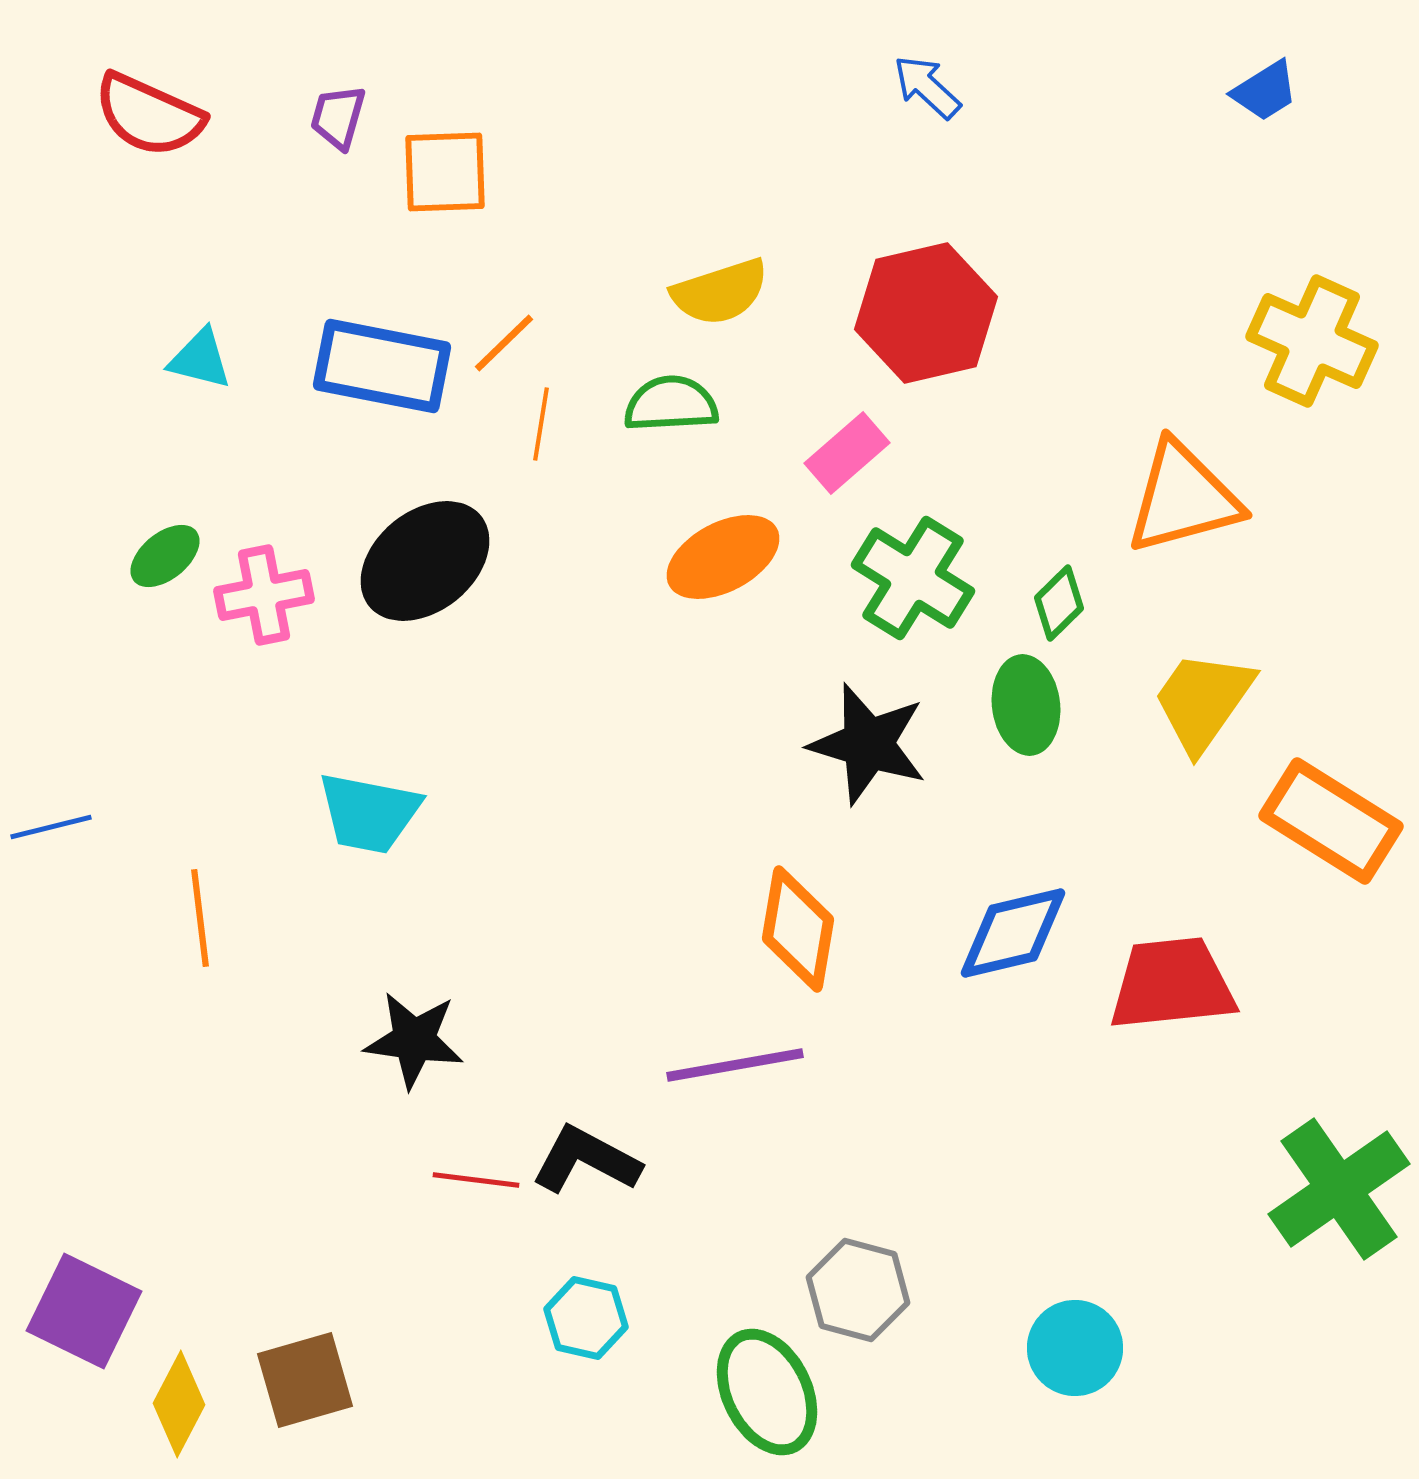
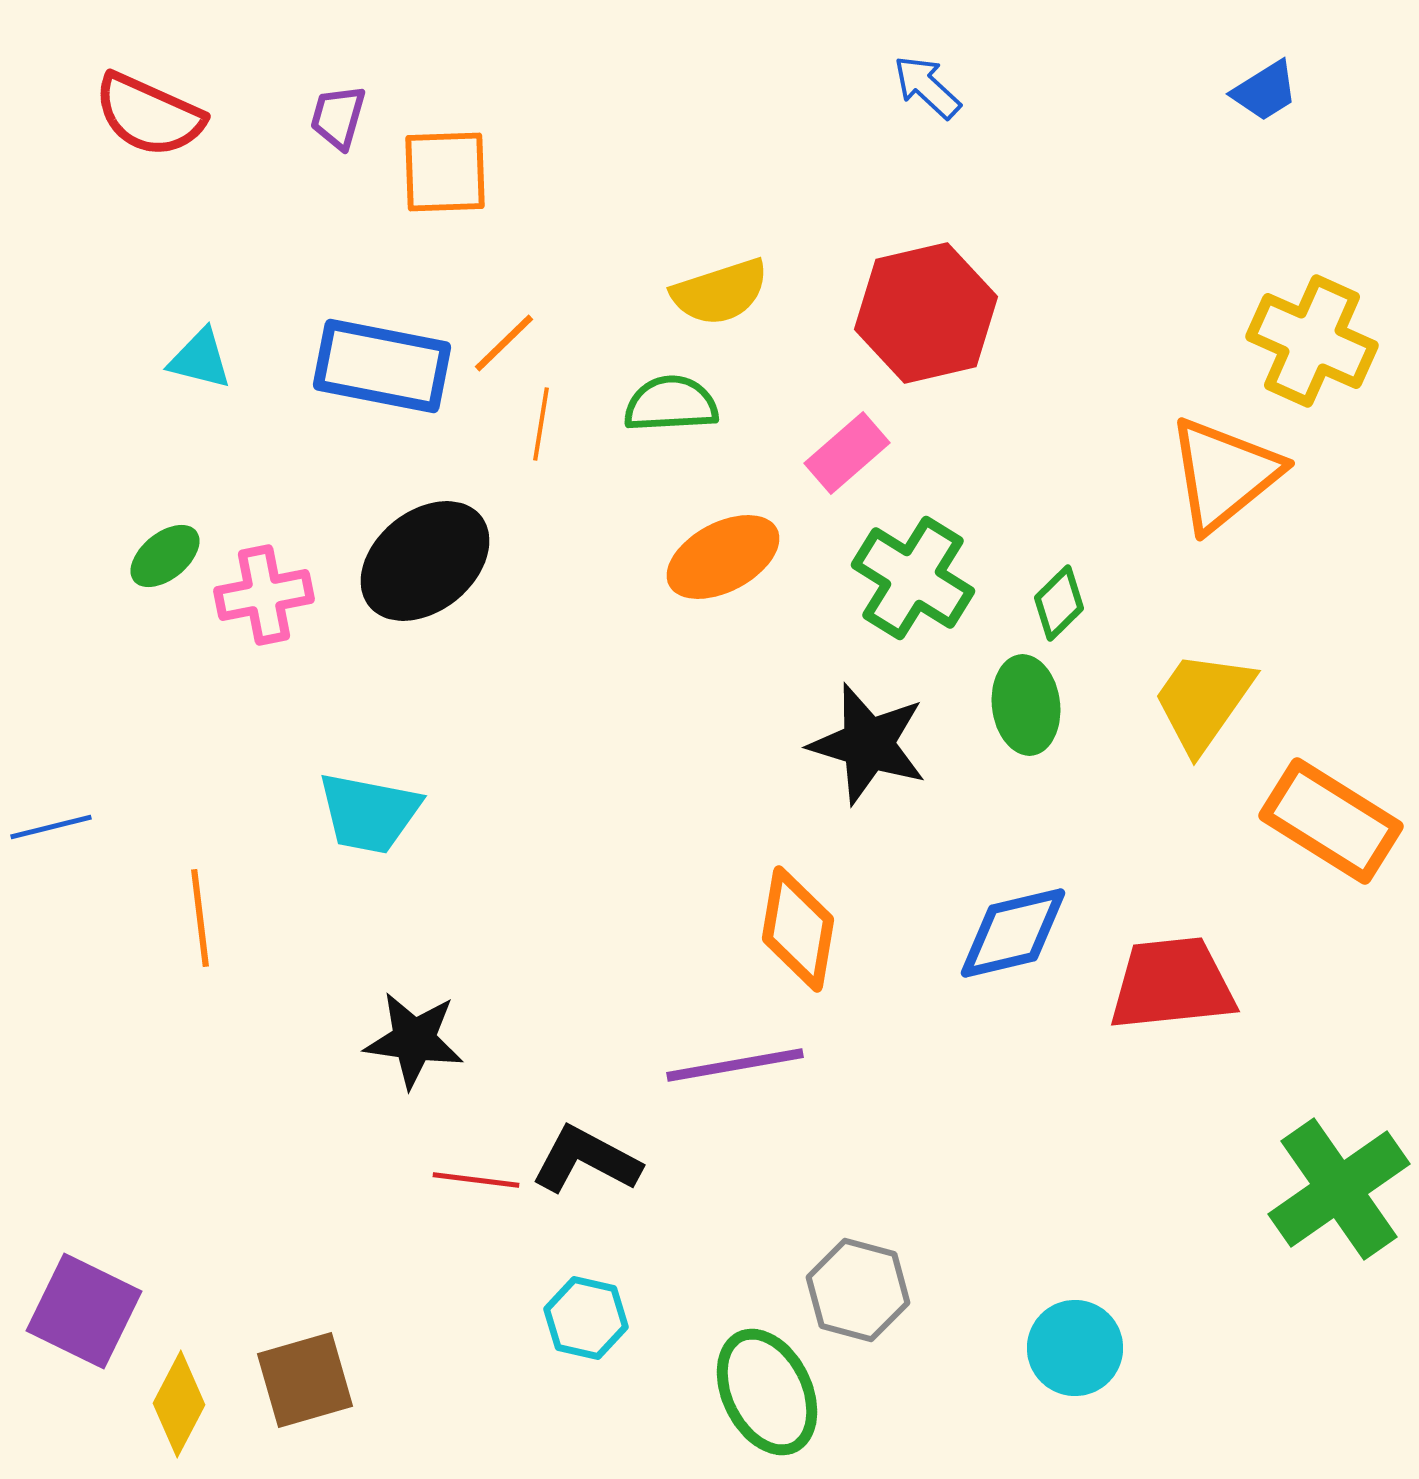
orange triangle at (1183, 498): moved 41 px right, 24 px up; rotated 24 degrees counterclockwise
